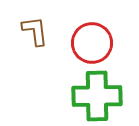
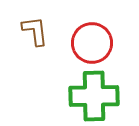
green cross: moved 3 px left
